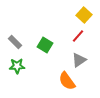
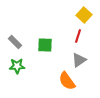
red line: rotated 24 degrees counterclockwise
green square: rotated 28 degrees counterclockwise
